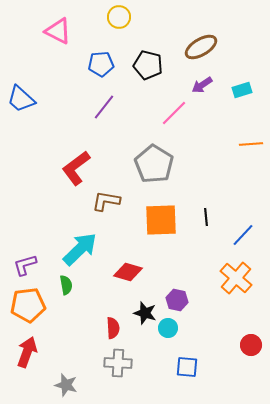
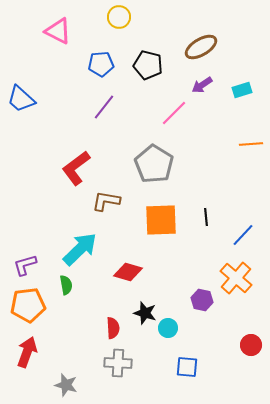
purple hexagon: moved 25 px right
